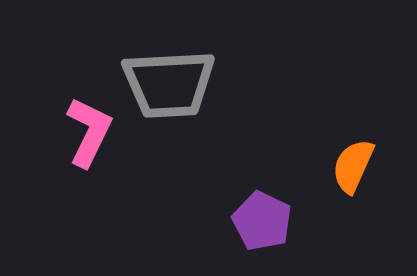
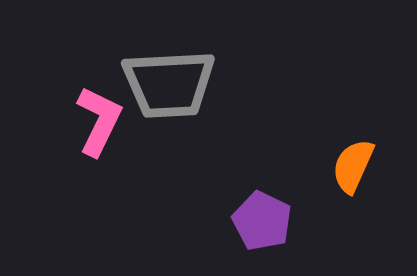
pink L-shape: moved 10 px right, 11 px up
